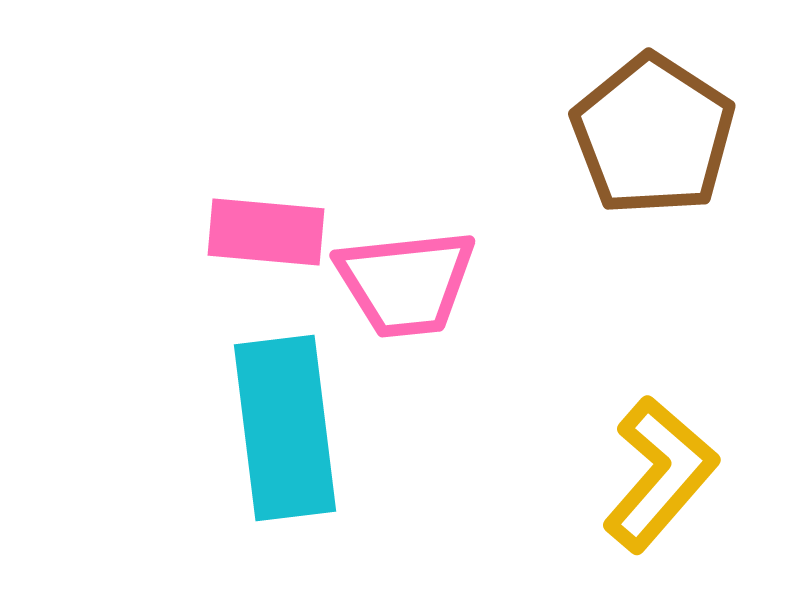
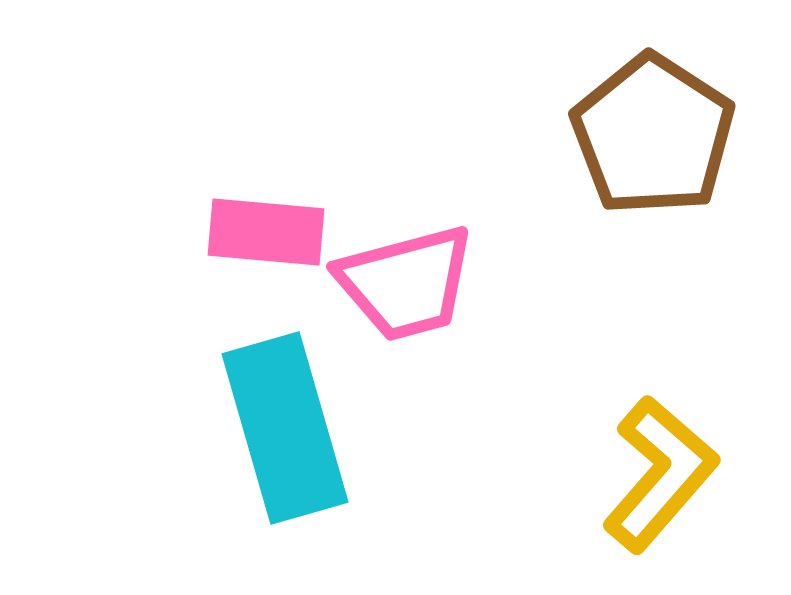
pink trapezoid: rotated 9 degrees counterclockwise
cyan rectangle: rotated 9 degrees counterclockwise
